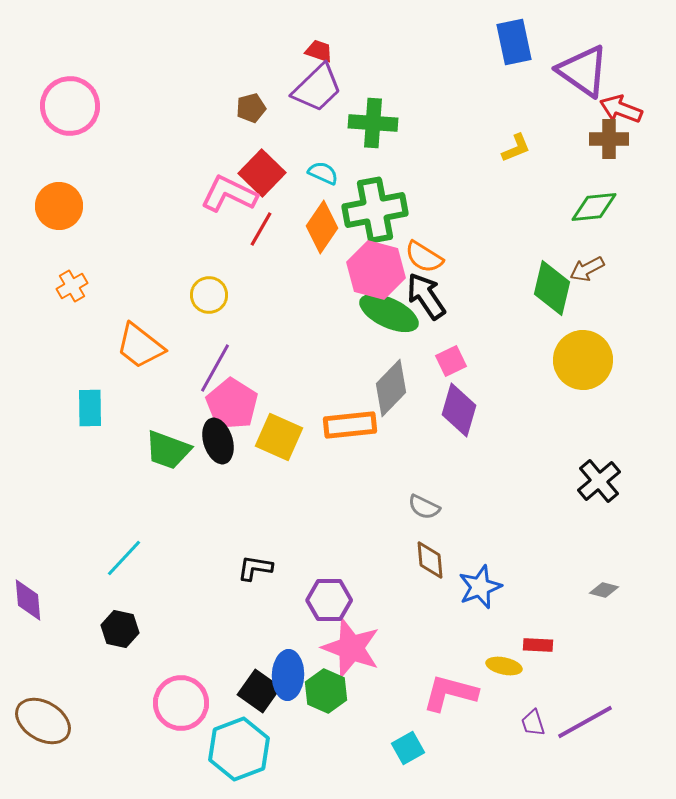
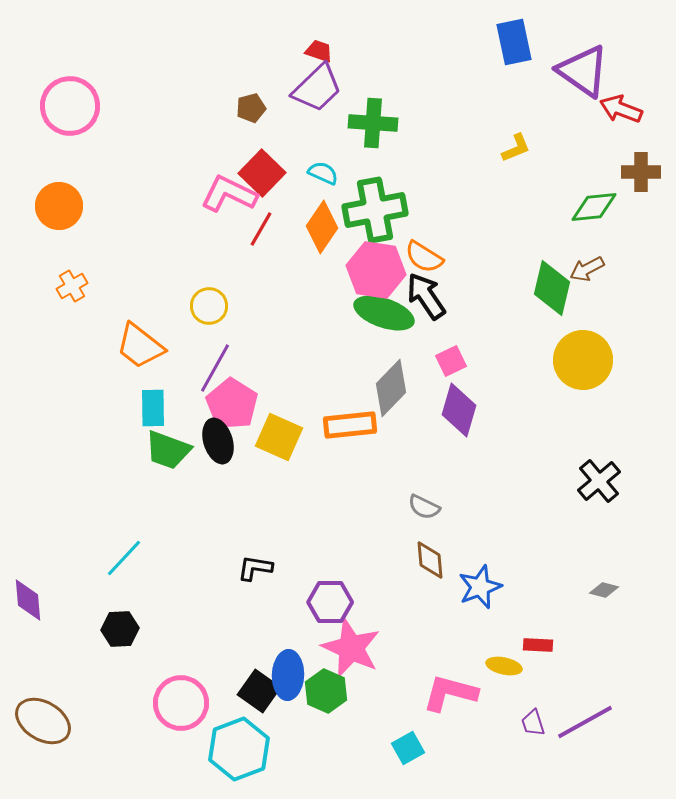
brown cross at (609, 139): moved 32 px right, 33 px down
pink hexagon at (376, 270): rotated 6 degrees counterclockwise
yellow circle at (209, 295): moved 11 px down
green ellipse at (389, 313): moved 5 px left; rotated 6 degrees counterclockwise
cyan rectangle at (90, 408): moved 63 px right
purple hexagon at (329, 600): moved 1 px right, 2 px down
black hexagon at (120, 629): rotated 15 degrees counterclockwise
pink star at (351, 648): rotated 4 degrees clockwise
